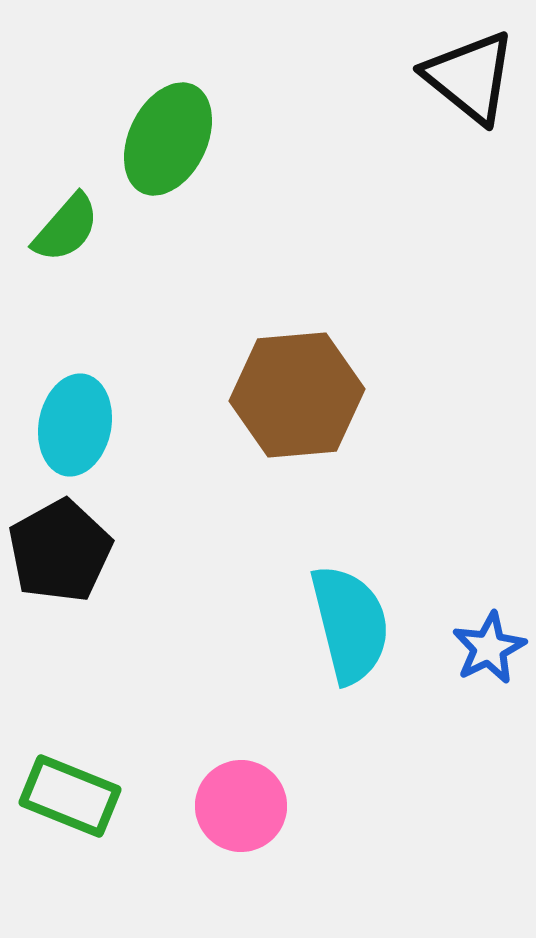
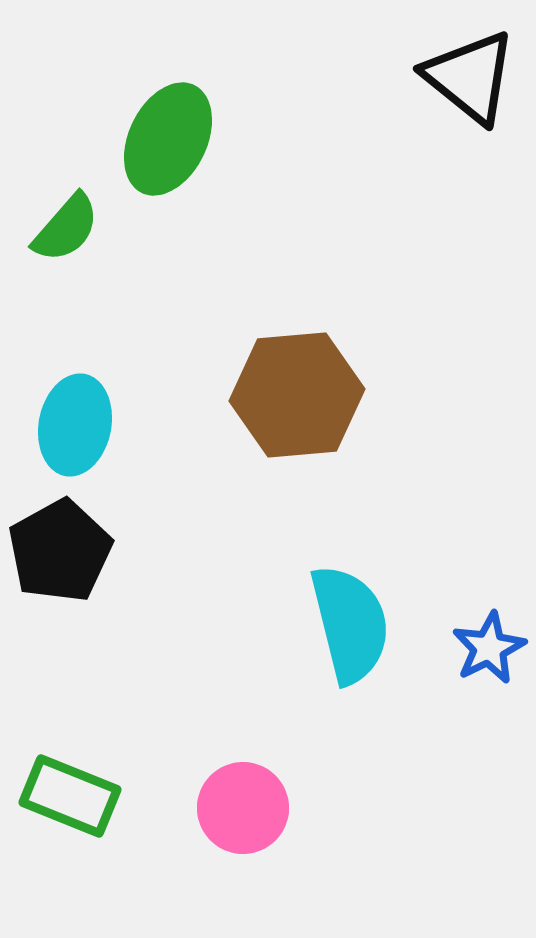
pink circle: moved 2 px right, 2 px down
